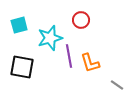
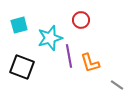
black square: rotated 10 degrees clockwise
